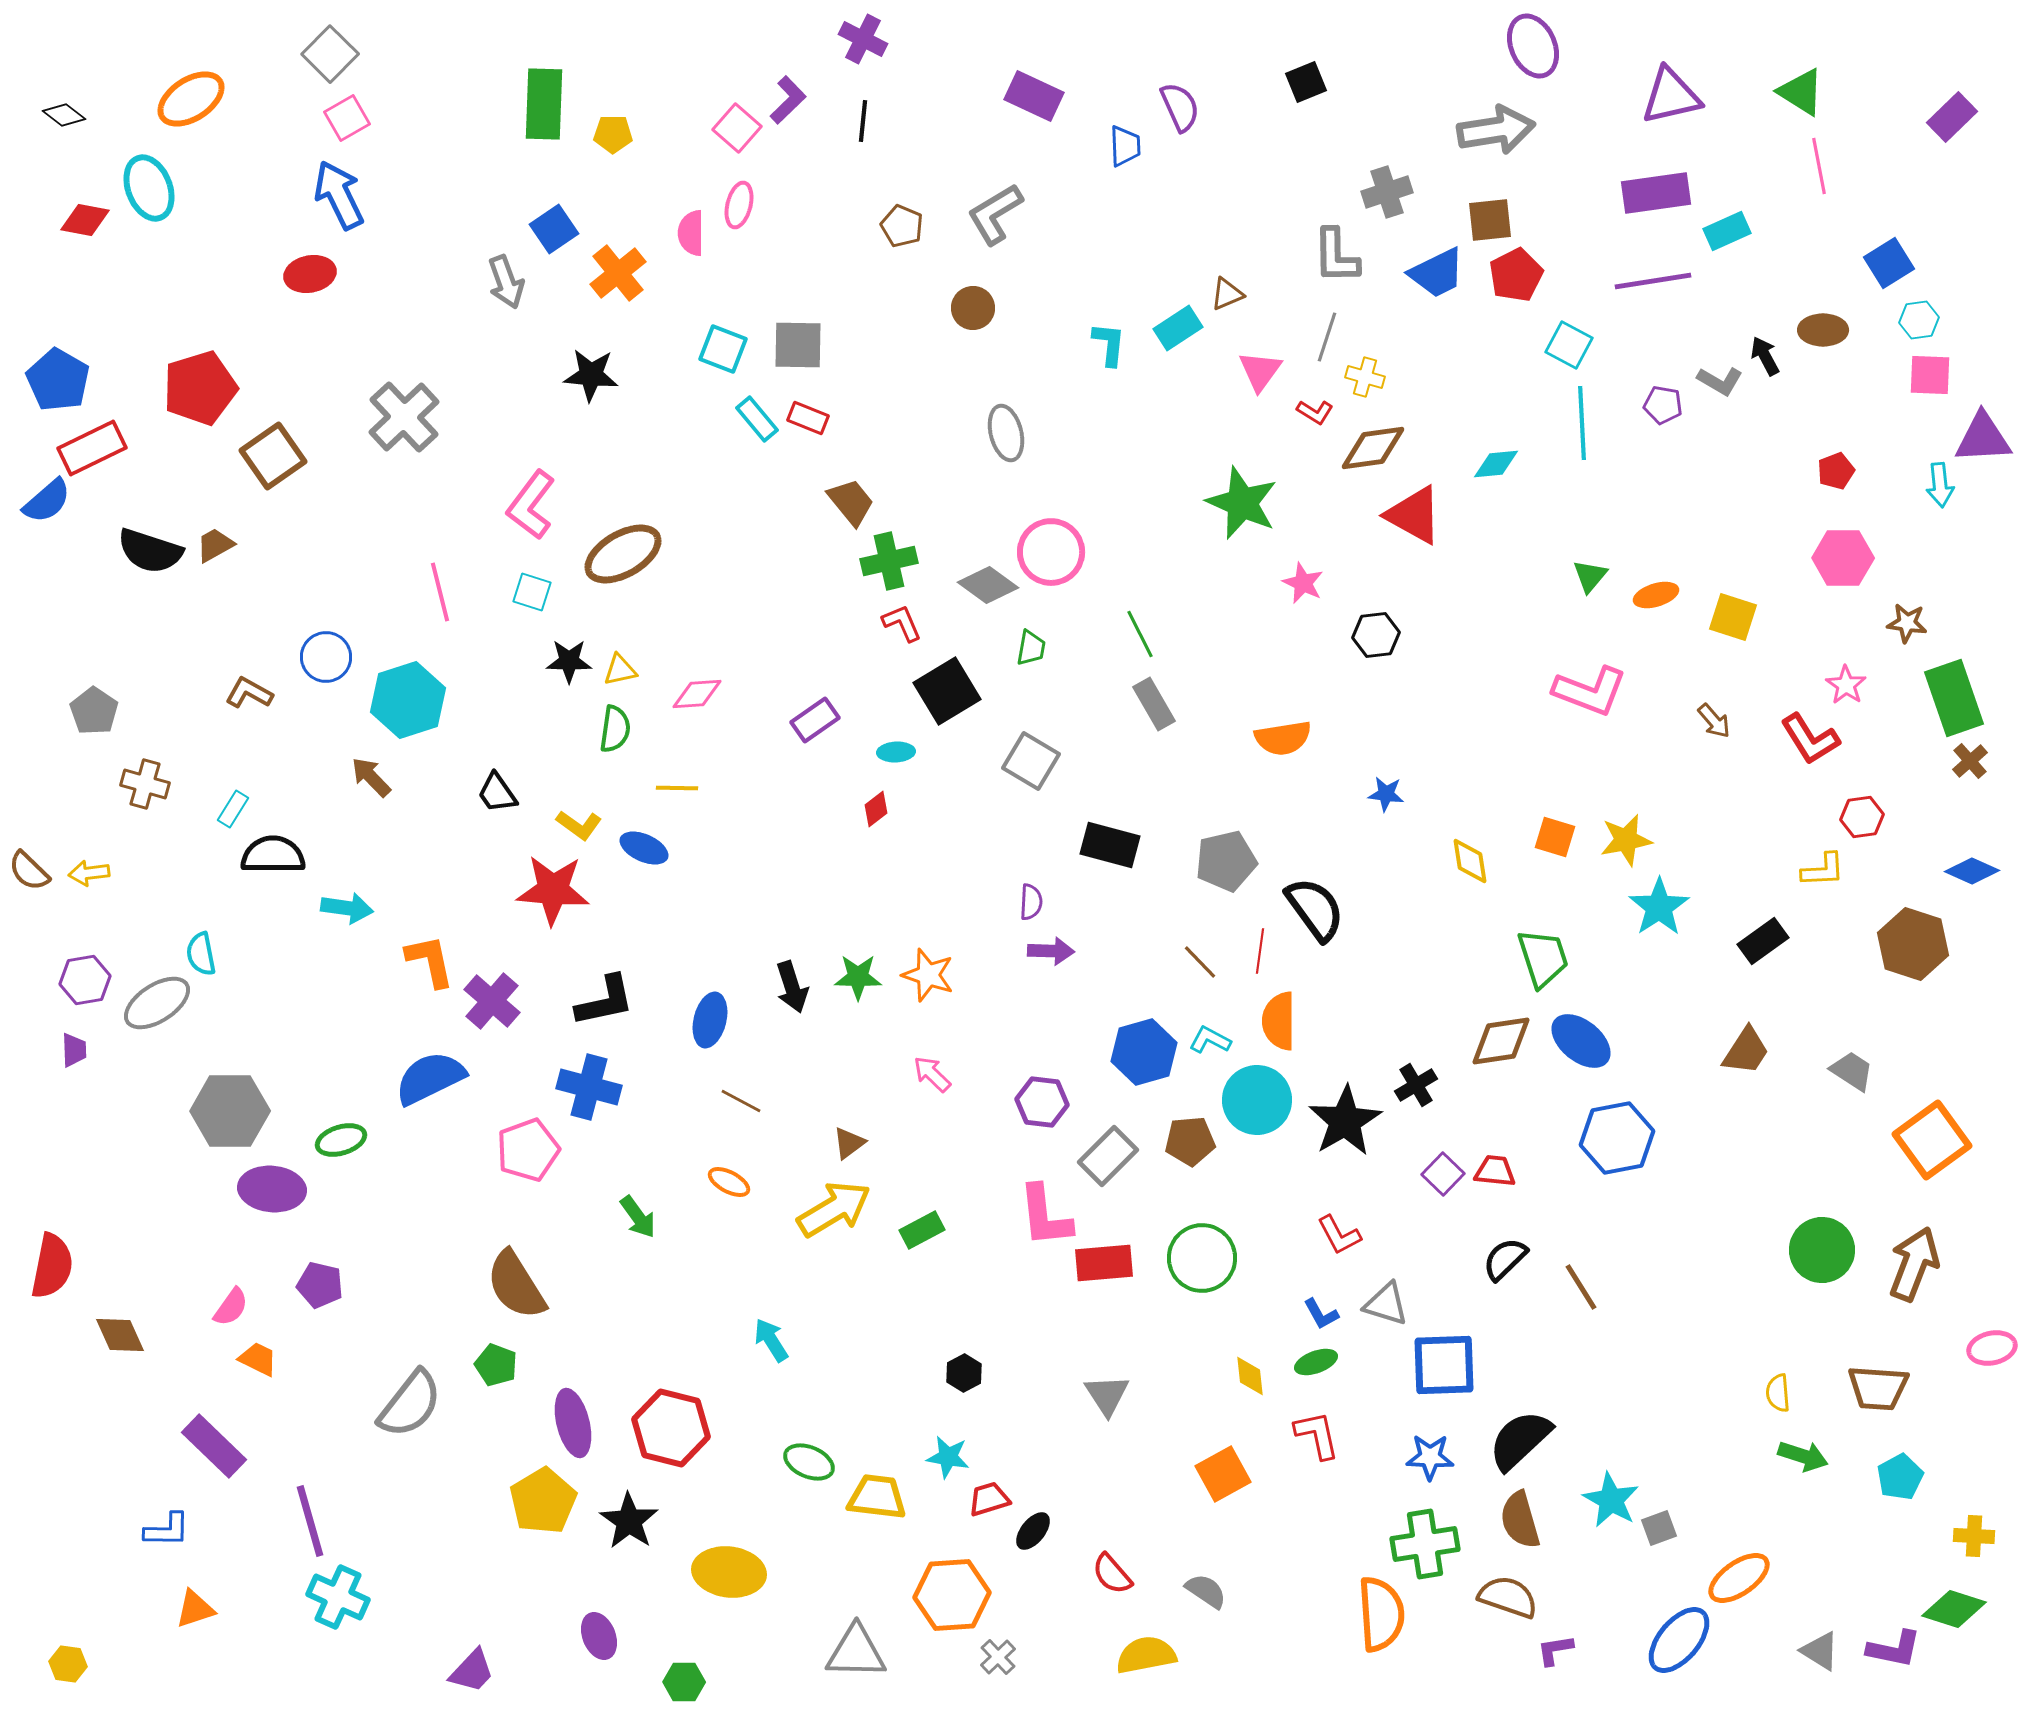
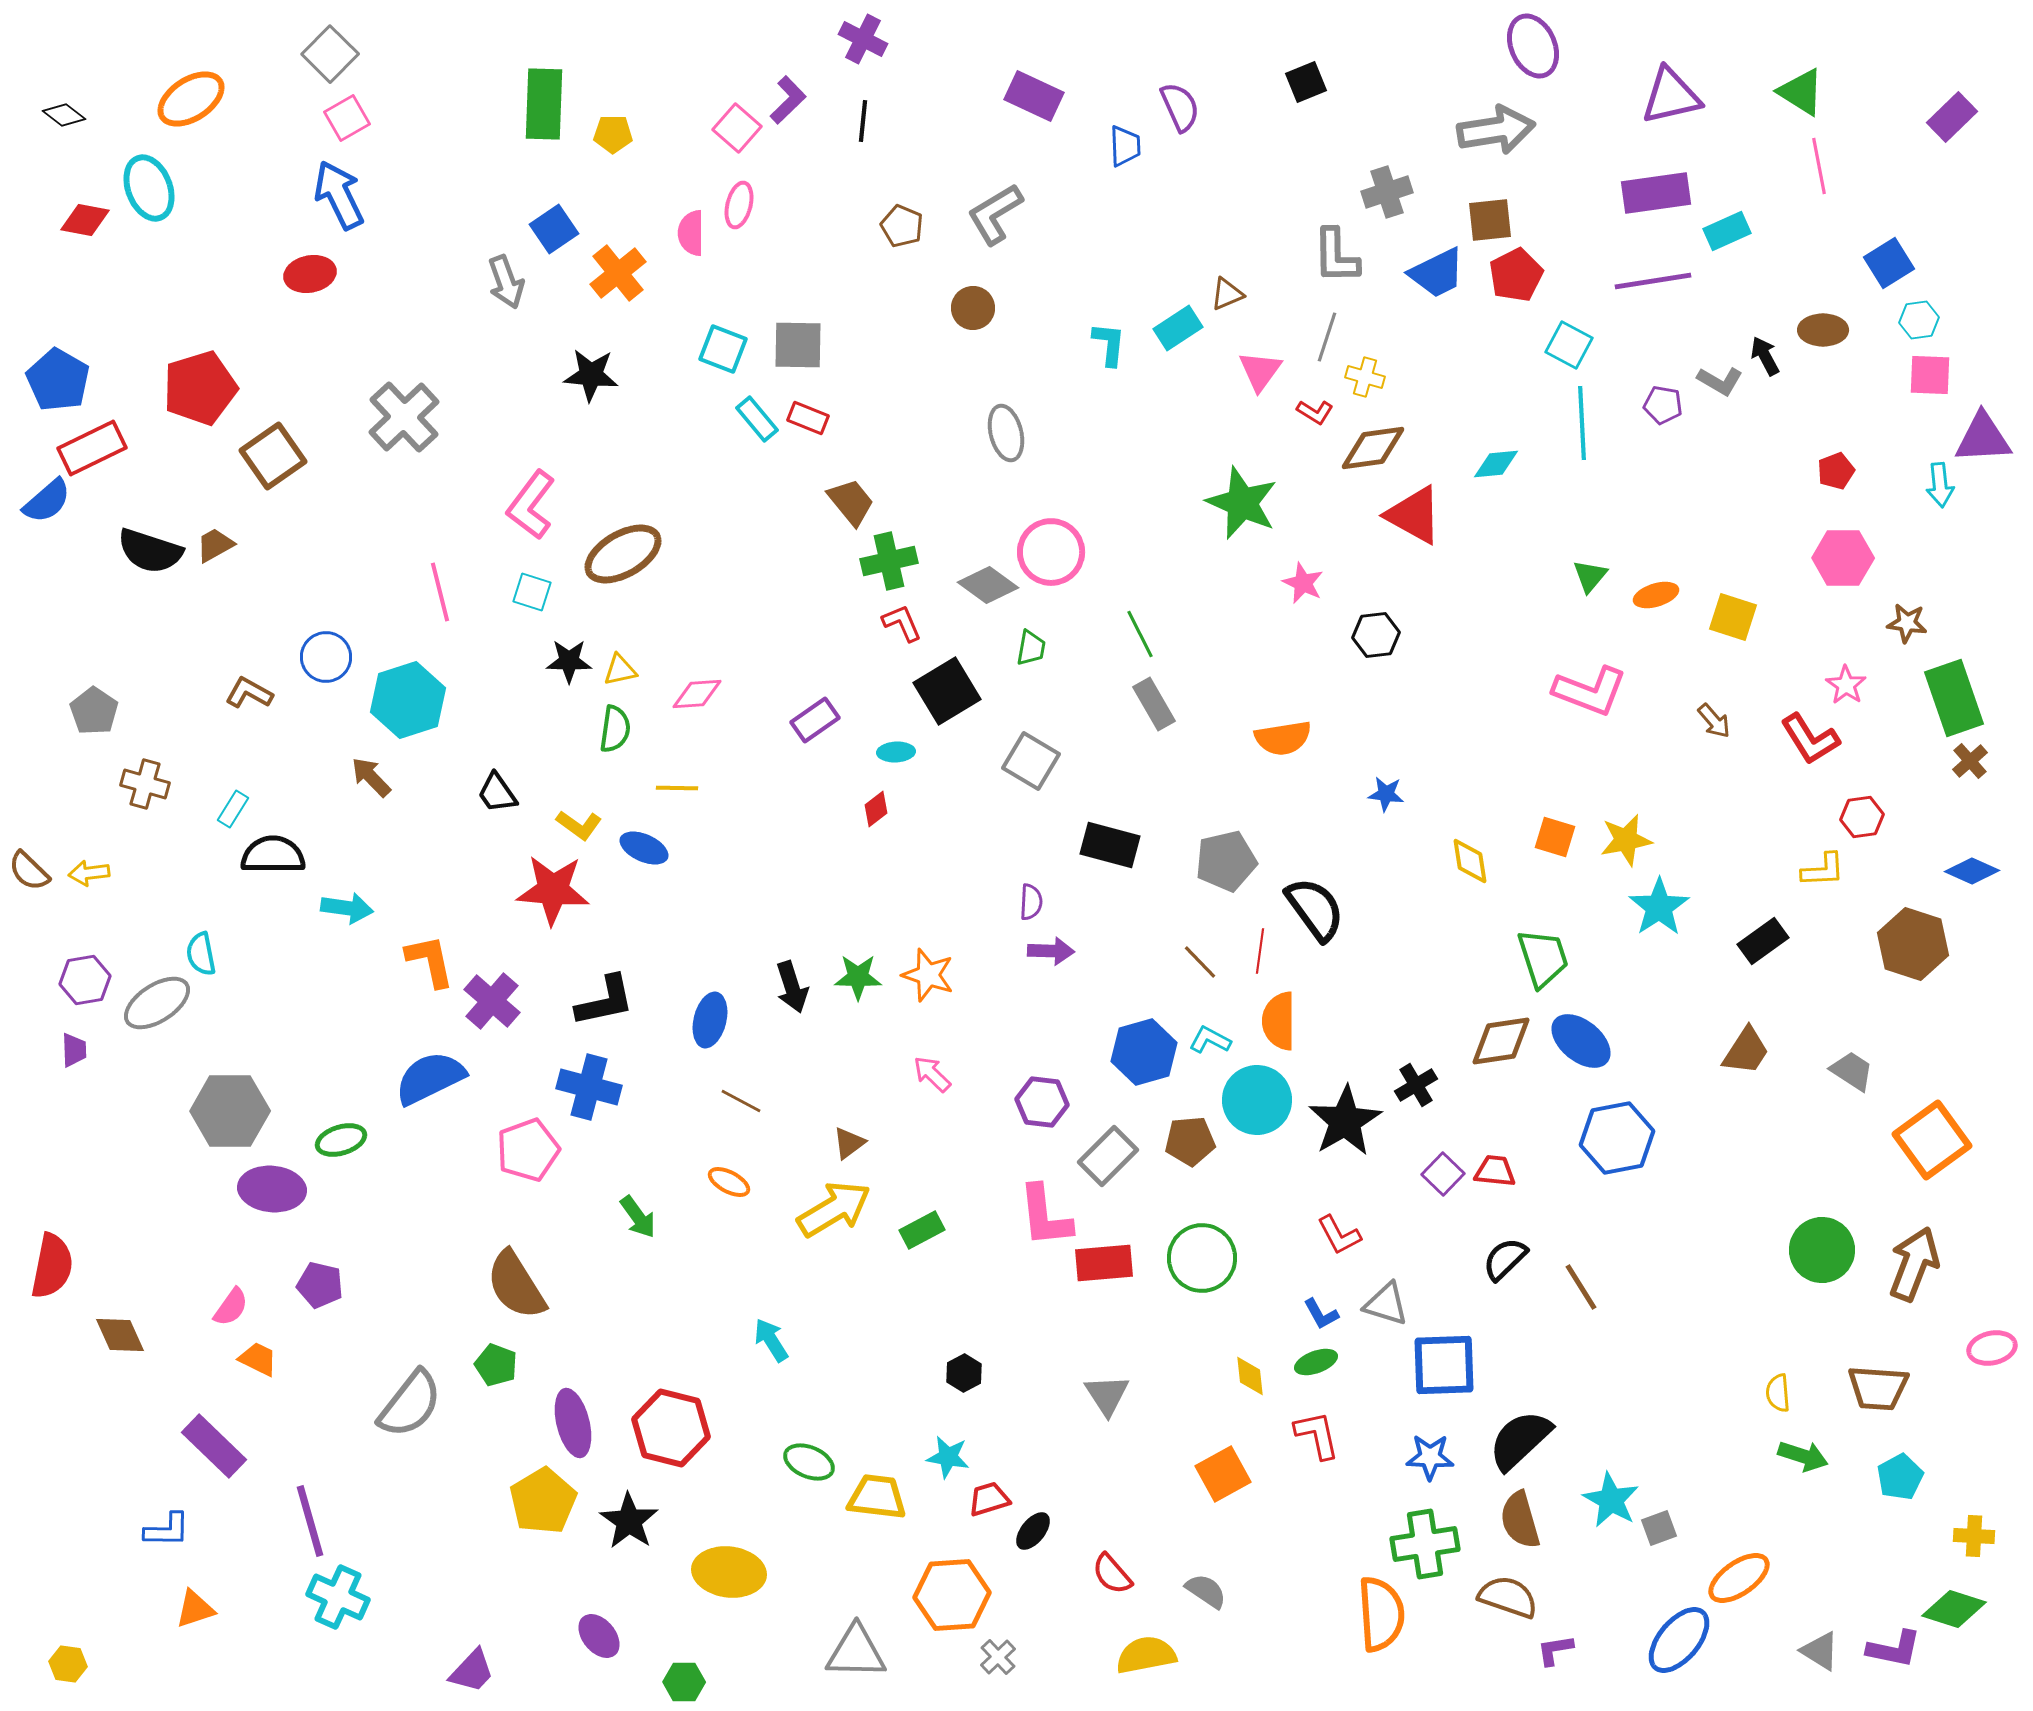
purple ellipse at (599, 1636): rotated 18 degrees counterclockwise
